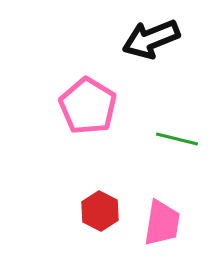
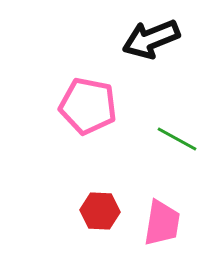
pink pentagon: rotated 20 degrees counterclockwise
green line: rotated 15 degrees clockwise
red hexagon: rotated 24 degrees counterclockwise
